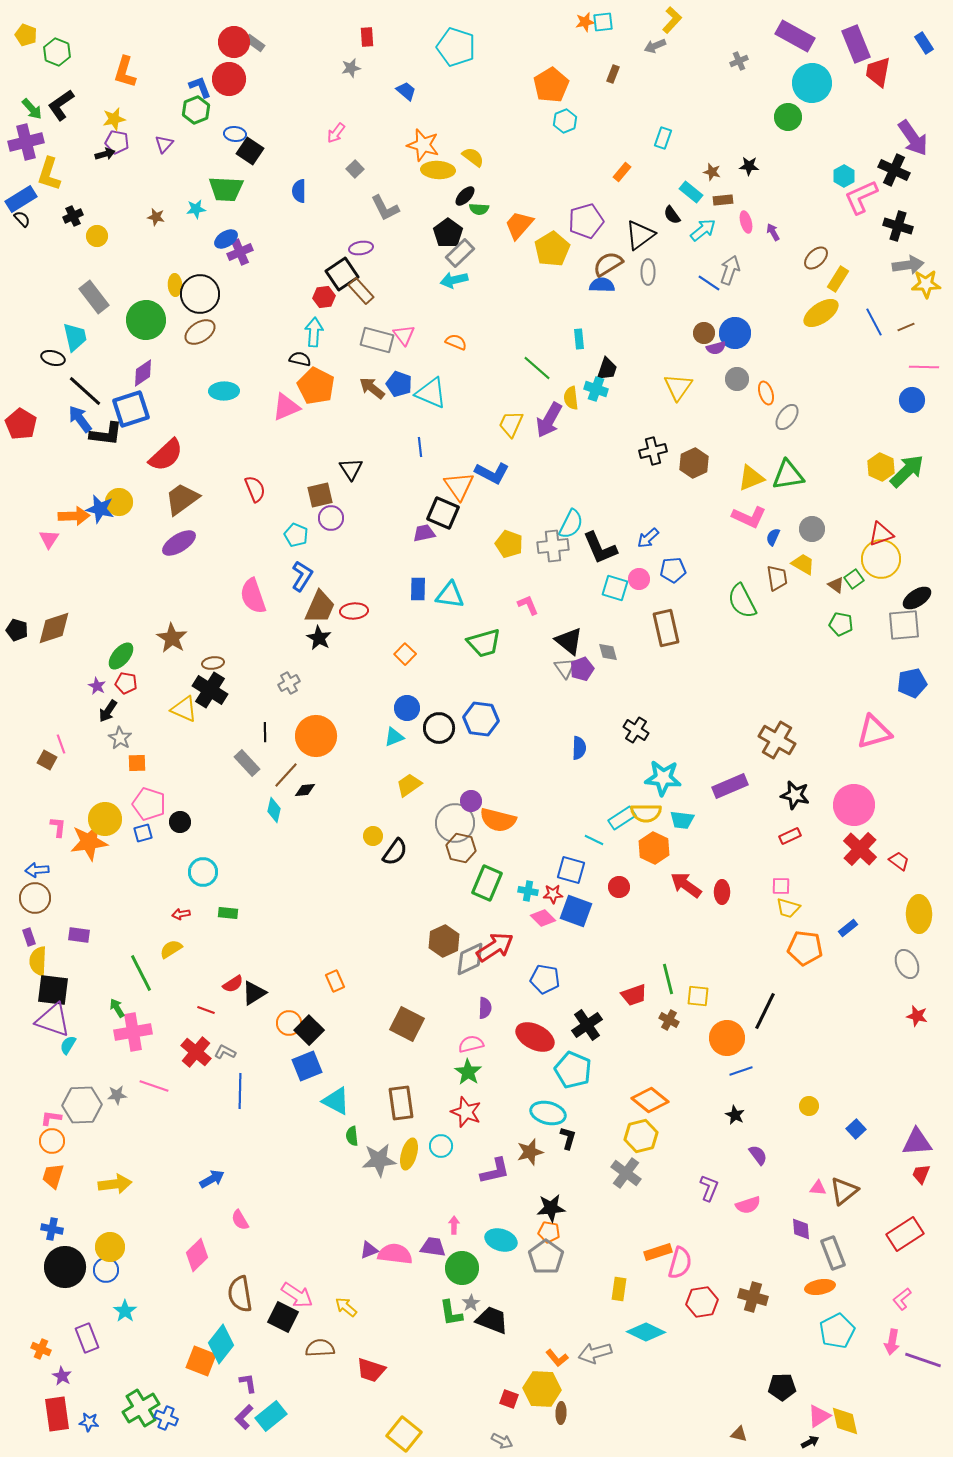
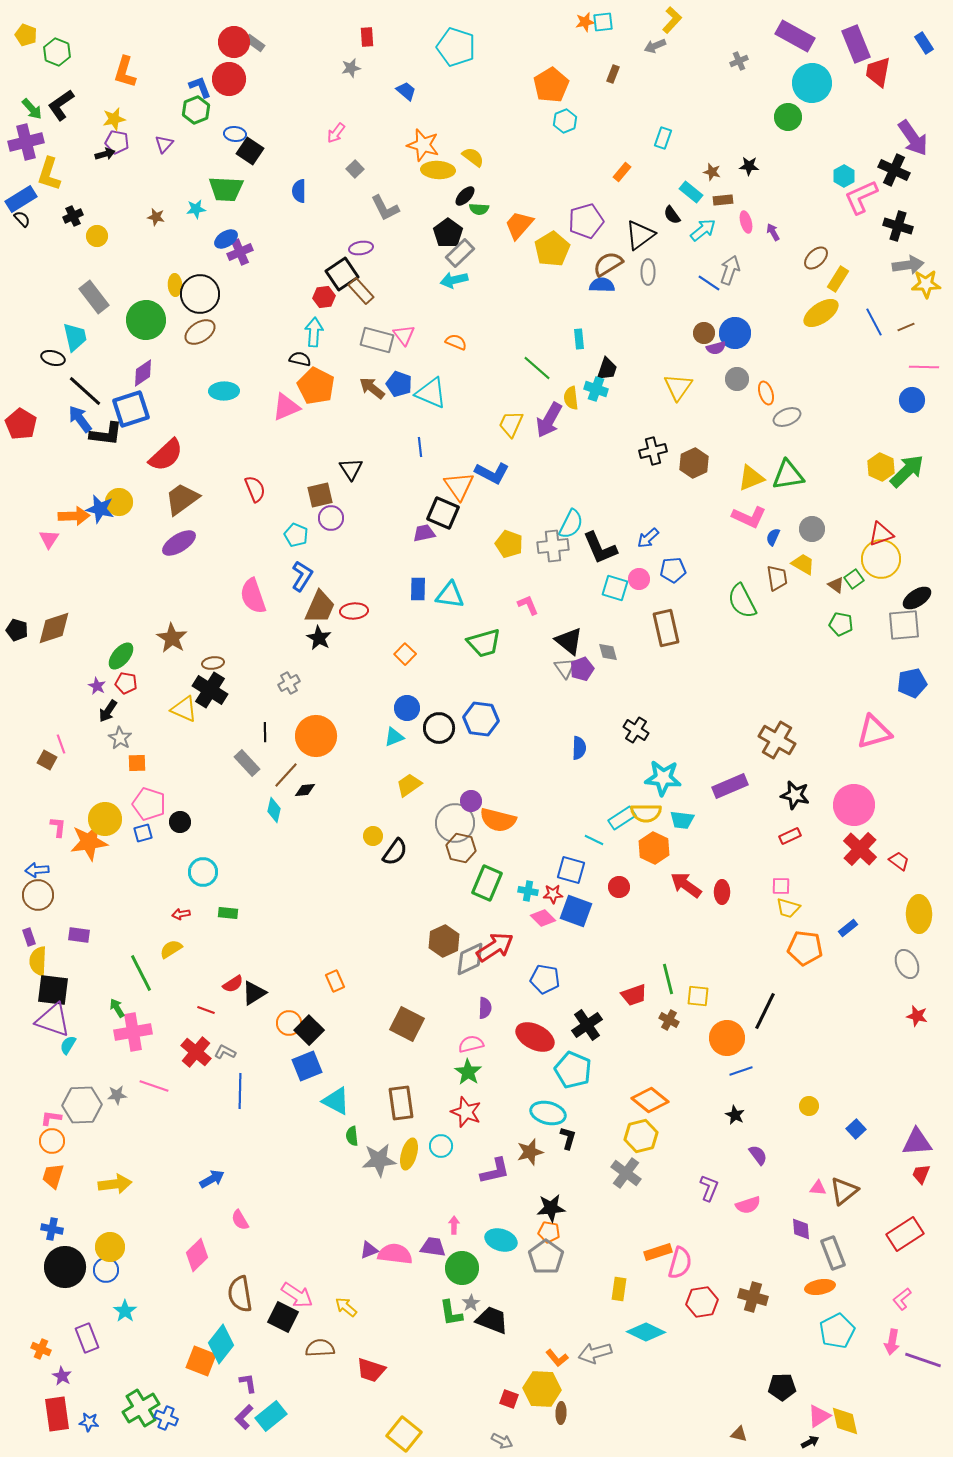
gray ellipse at (787, 417): rotated 32 degrees clockwise
brown circle at (35, 898): moved 3 px right, 3 px up
